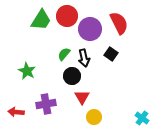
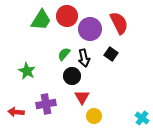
yellow circle: moved 1 px up
